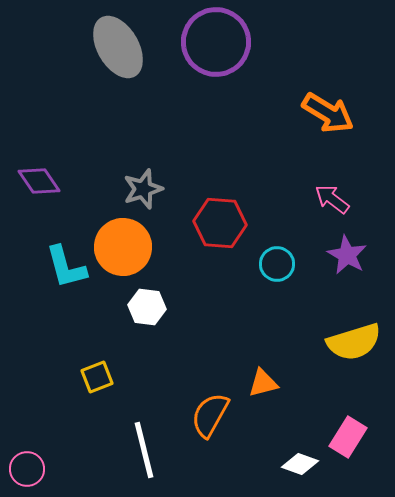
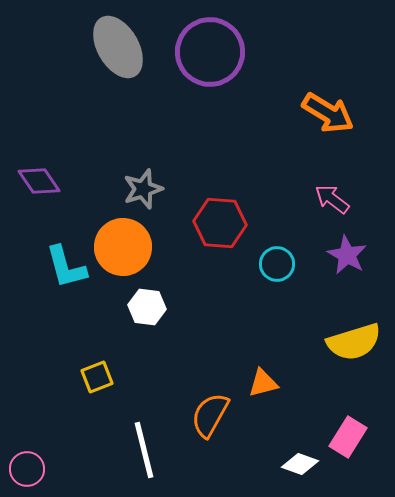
purple circle: moved 6 px left, 10 px down
